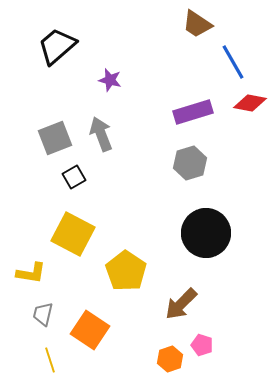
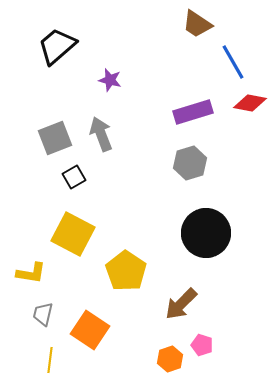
yellow line: rotated 25 degrees clockwise
